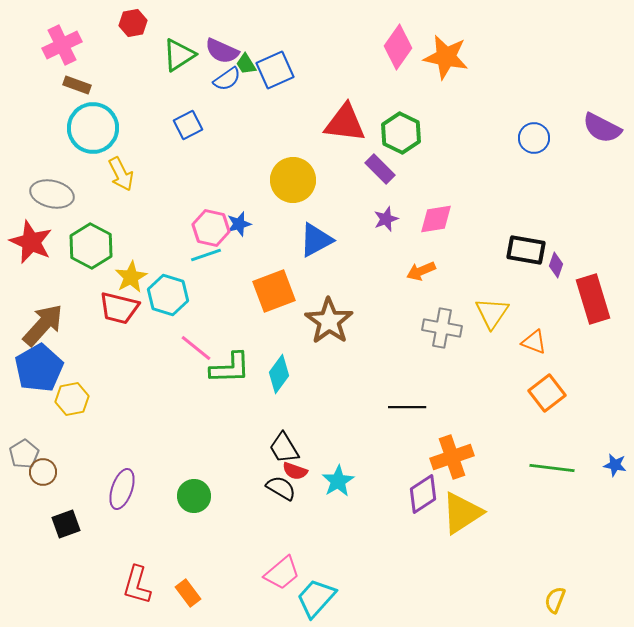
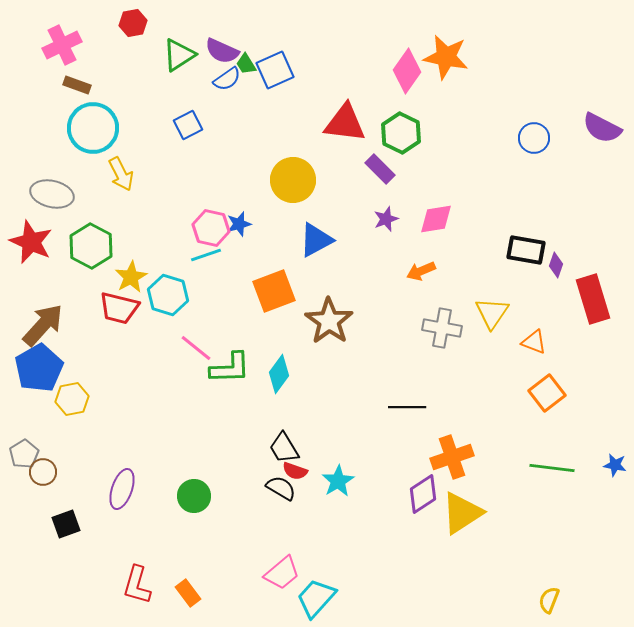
pink diamond at (398, 47): moved 9 px right, 24 px down
yellow semicircle at (555, 600): moved 6 px left
